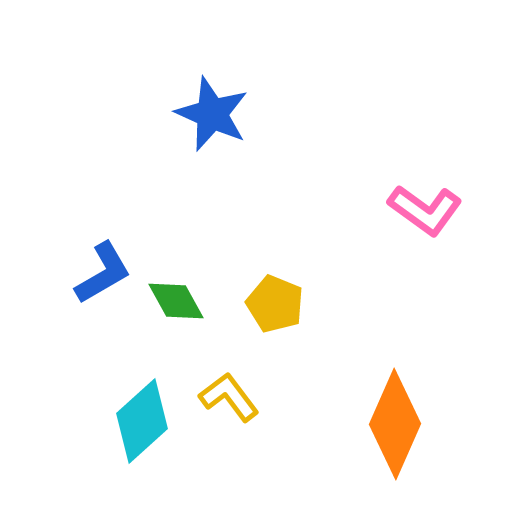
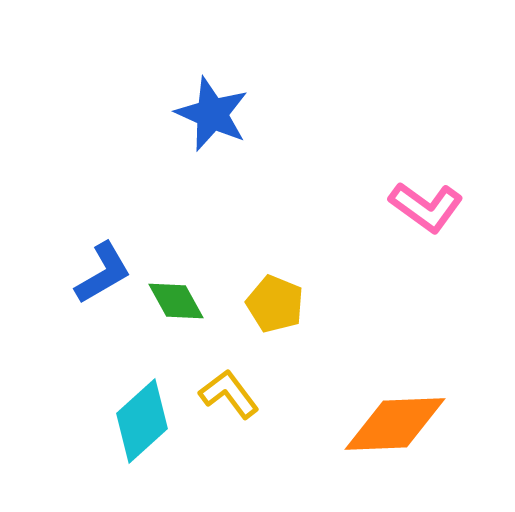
pink L-shape: moved 1 px right, 3 px up
yellow L-shape: moved 3 px up
orange diamond: rotated 64 degrees clockwise
